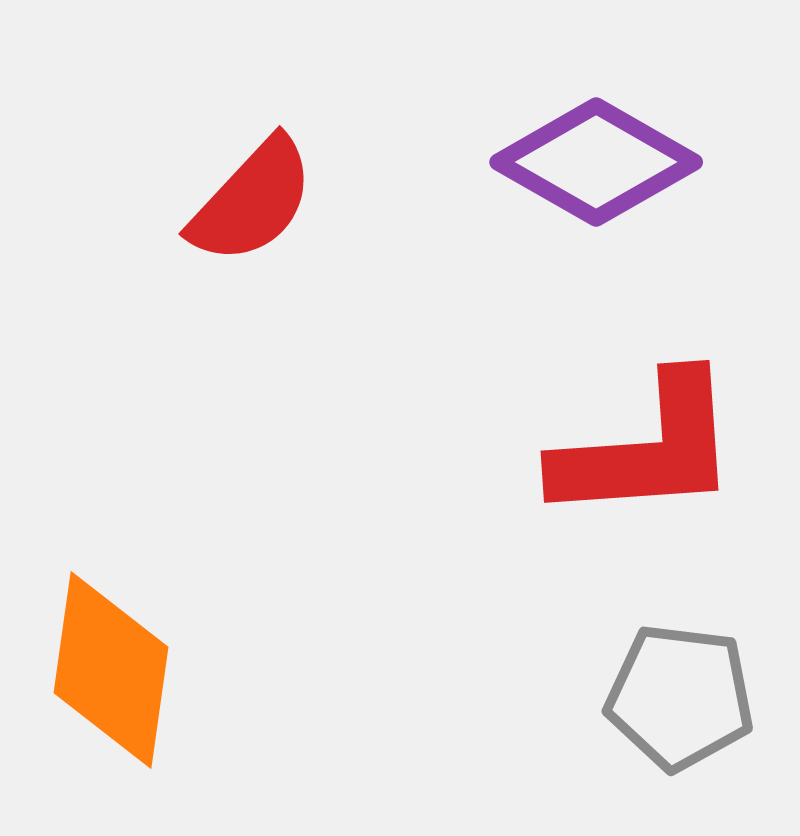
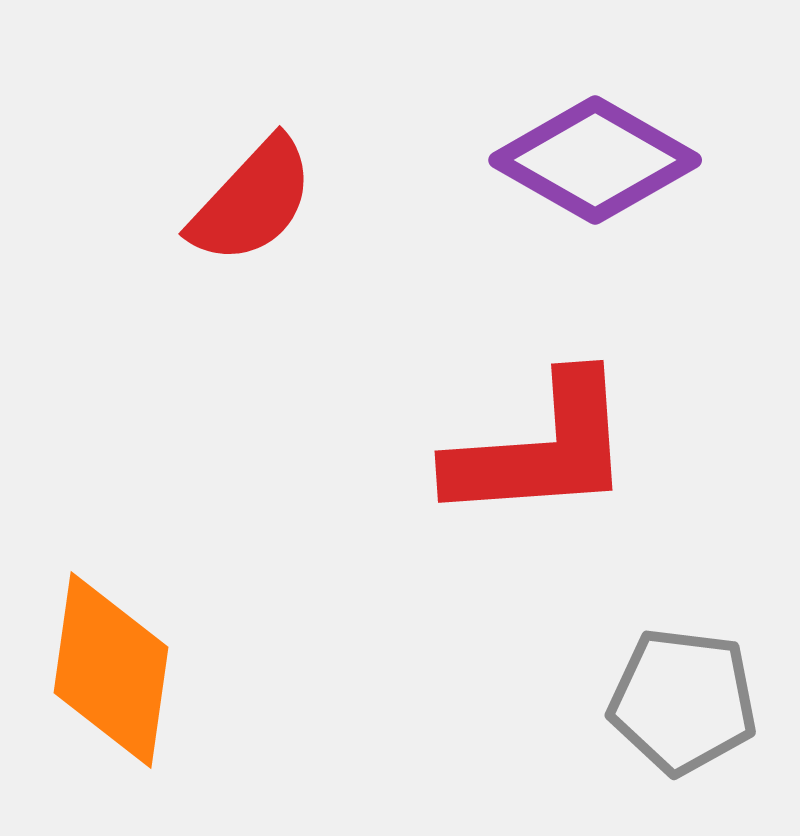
purple diamond: moved 1 px left, 2 px up
red L-shape: moved 106 px left
gray pentagon: moved 3 px right, 4 px down
